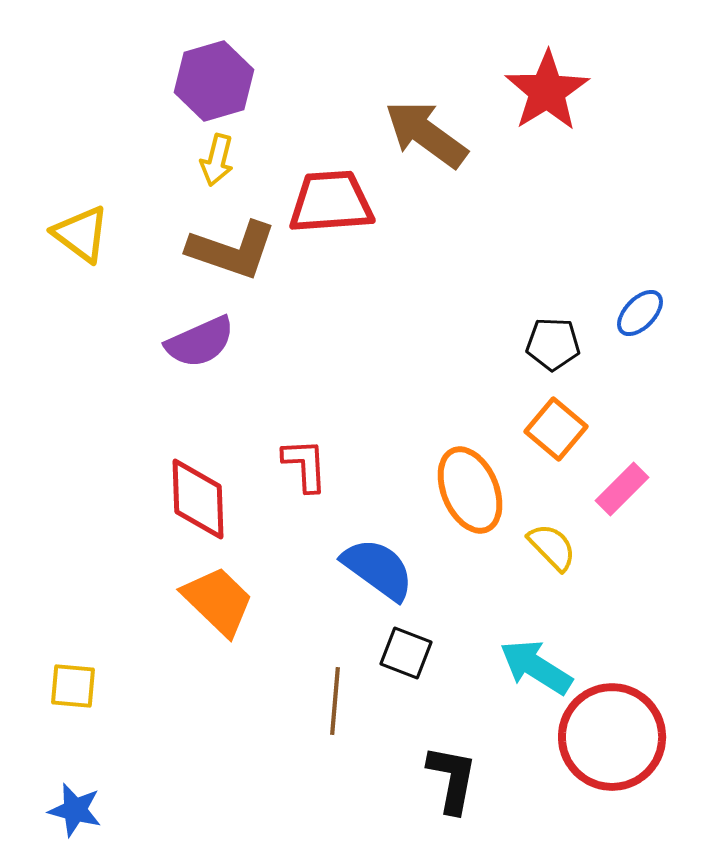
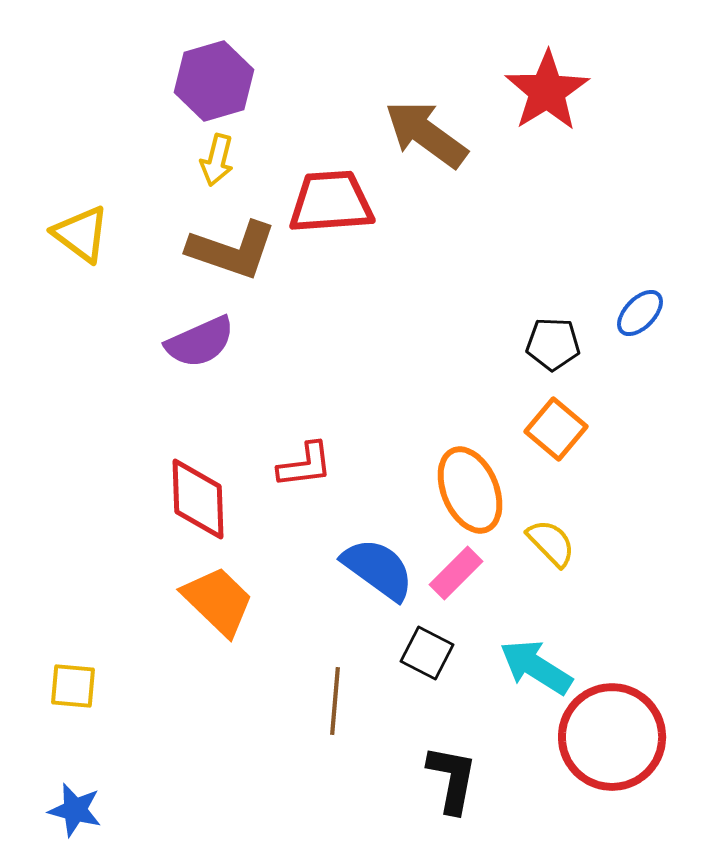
red L-shape: rotated 86 degrees clockwise
pink rectangle: moved 166 px left, 84 px down
yellow semicircle: moved 1 px left, 4 px up
black square: moved 21 px right; rotated 6 degrees clockwise
